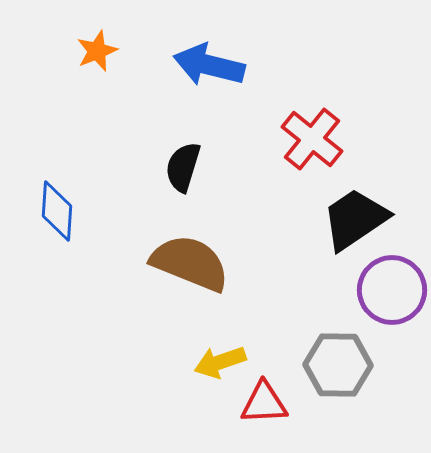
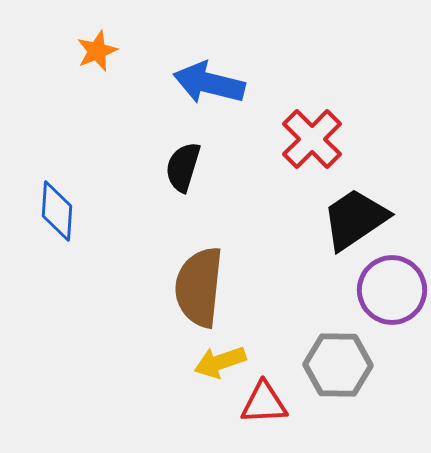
blue arrow: moved 18 px down
red cross: rotated 6 degrees clockwise
brown semicircle: moved 9 px right, 24 px down; rotated 106 degrees counterclockwise
